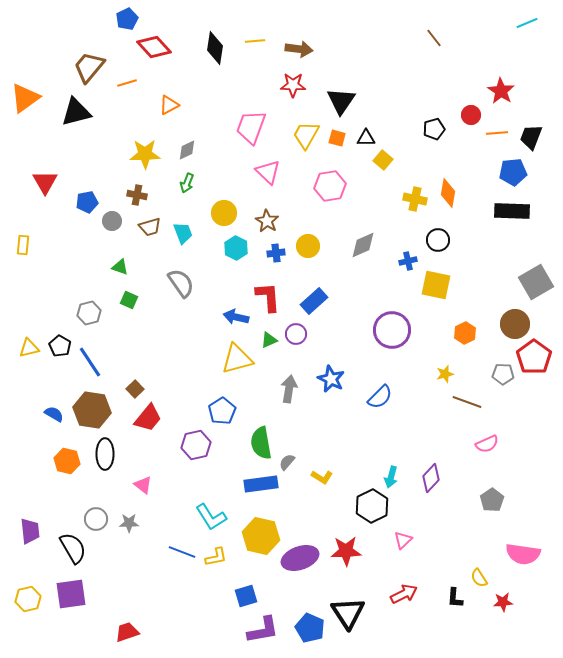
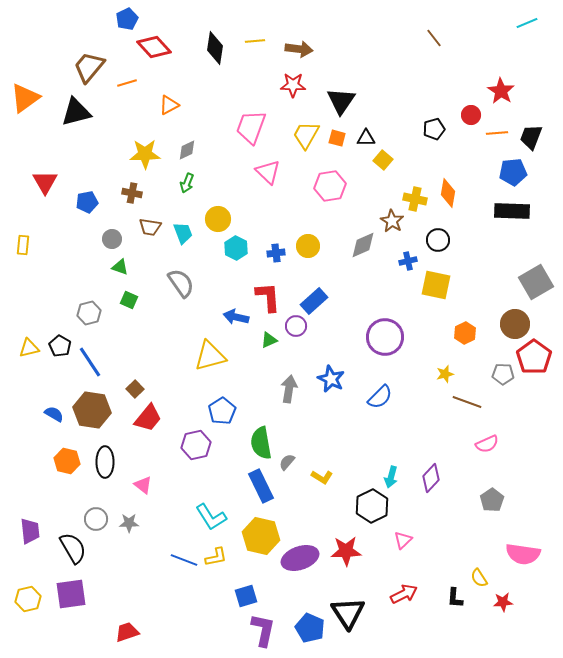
brown cross at (137, 195): moved 5 px left, 2 px up
yellow circle at (224, 213): moved 6 px left, 6 px down
gray circle at (112, 221): moved 18 px down
brown star at (267, 221): moved 125 px right
brown trapezoid at (150, 227): rotated 25 degrees clockwise
purple circle at (392, 330): moved 7 px left, 7 px down
purple circle at (296, 334): moved 8 px up
yellow triangle at (237, 359): moved 27 px left, 3 px up
black ellipse at (105, 454): moved 8 px down
blue rectangle at (261, 484): moved 2 px down; rotated 72 degrees clockwise
blue line at (182, 552): moved 2 px right, 8 px down
purple L-shape at (263, 630): rotated 68 degrees counterclockwise
